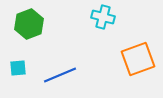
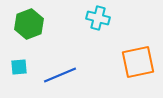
cyan cross: moved 5 px left, 1 px down
orange square: moved 3 px down; rotated 8 degrees clockwise
cyan square: moved 1 px right, 1 px up
